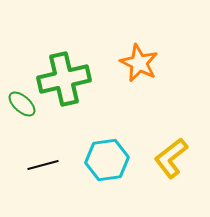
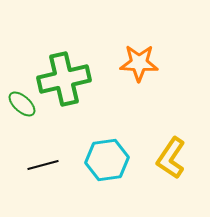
orange star: rotated 24 degrees counterclockwise
yellow L-shape: rotated 18 degrees counterclockwise
